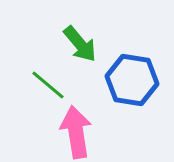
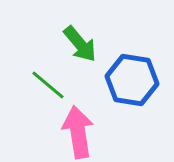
pink arrow: moved 2 px right
